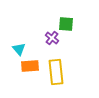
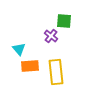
green square: moved 2 px left, 3 px up
purple cross: moved 1 px left, 2 px up
